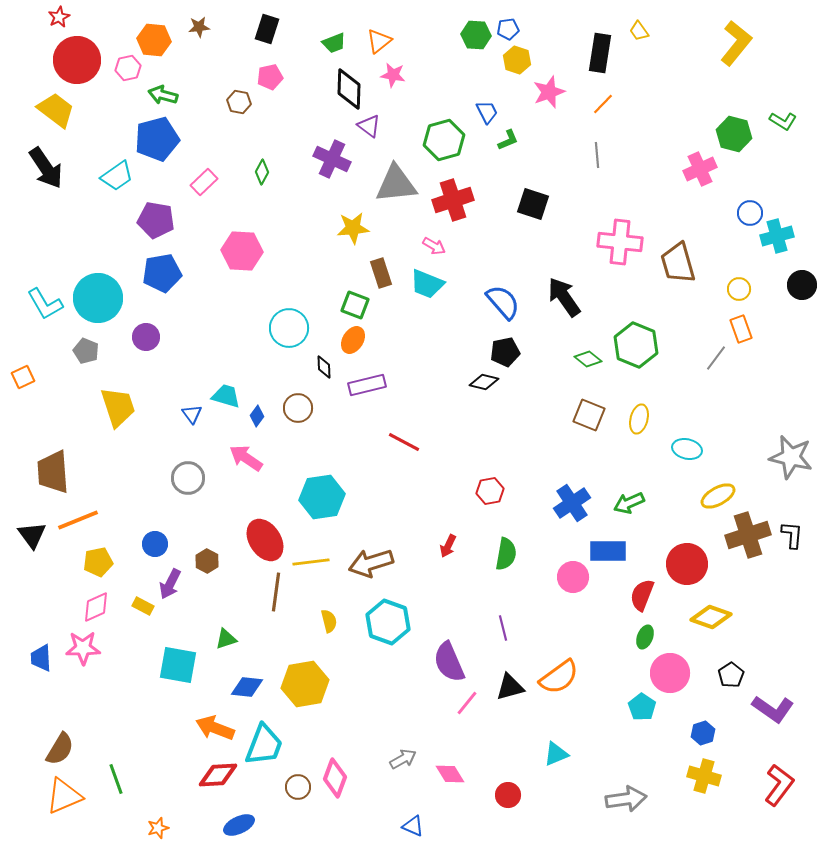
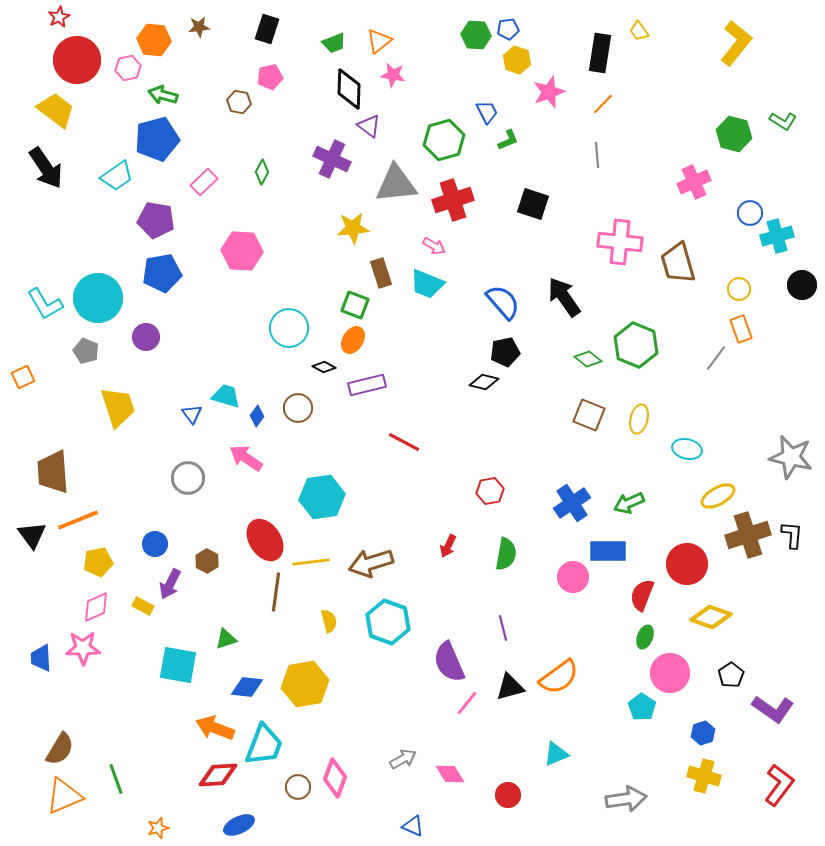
pink cross at (700, 169): moved 6 px left, 13 px down
black diamond at (324, 367): rotated 60 degrees counterclockwise
